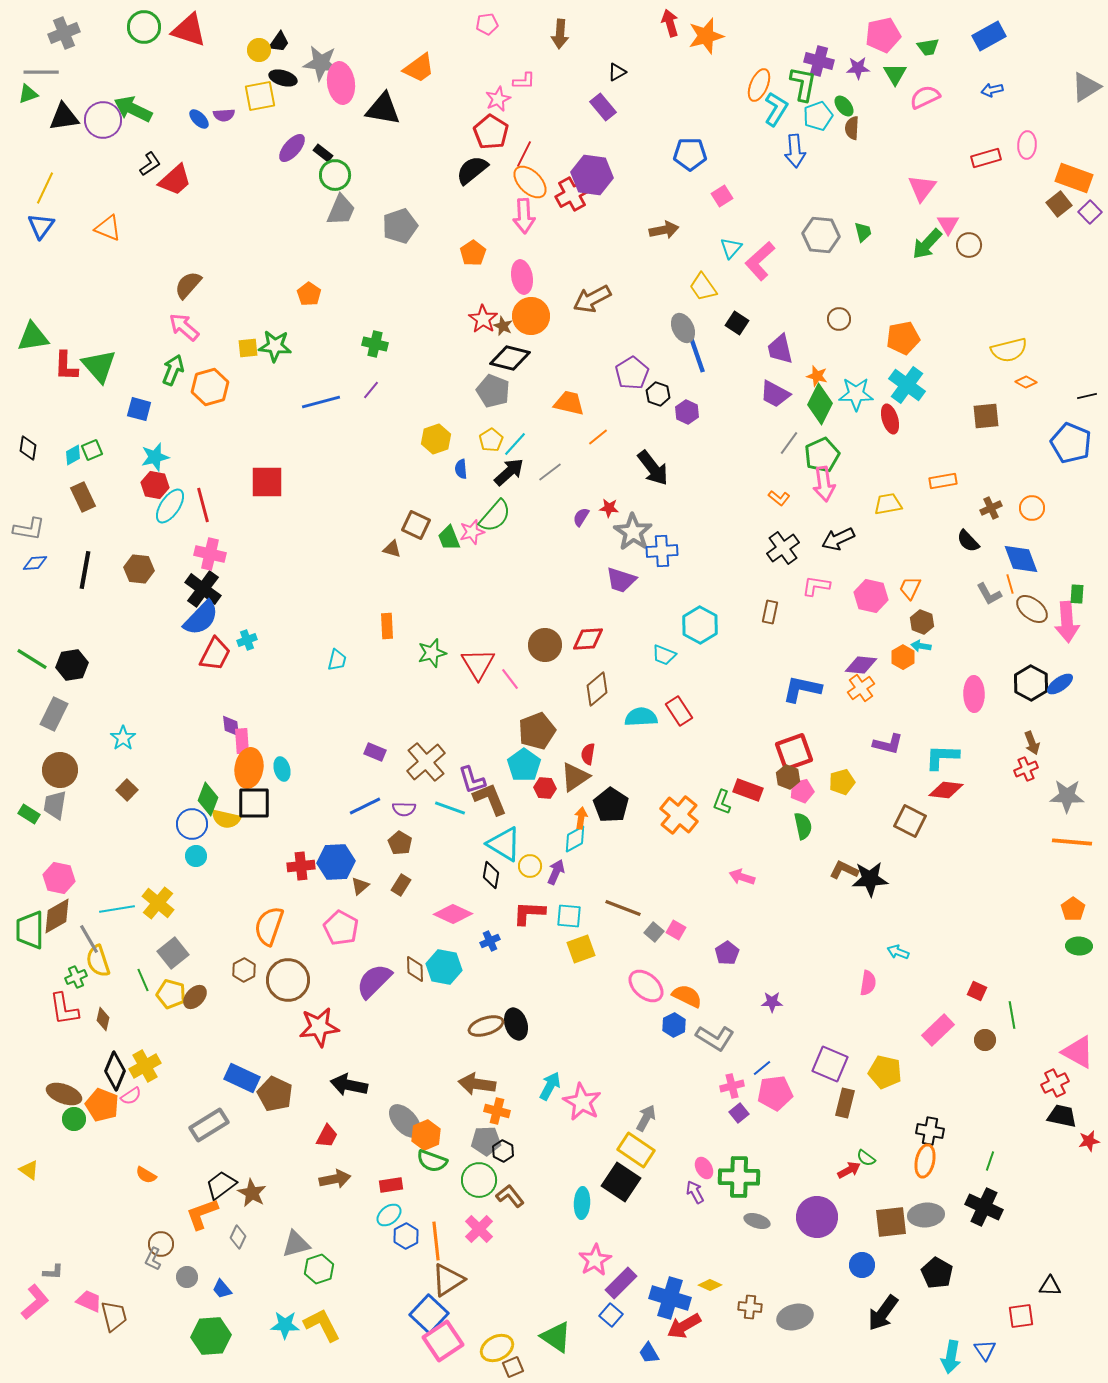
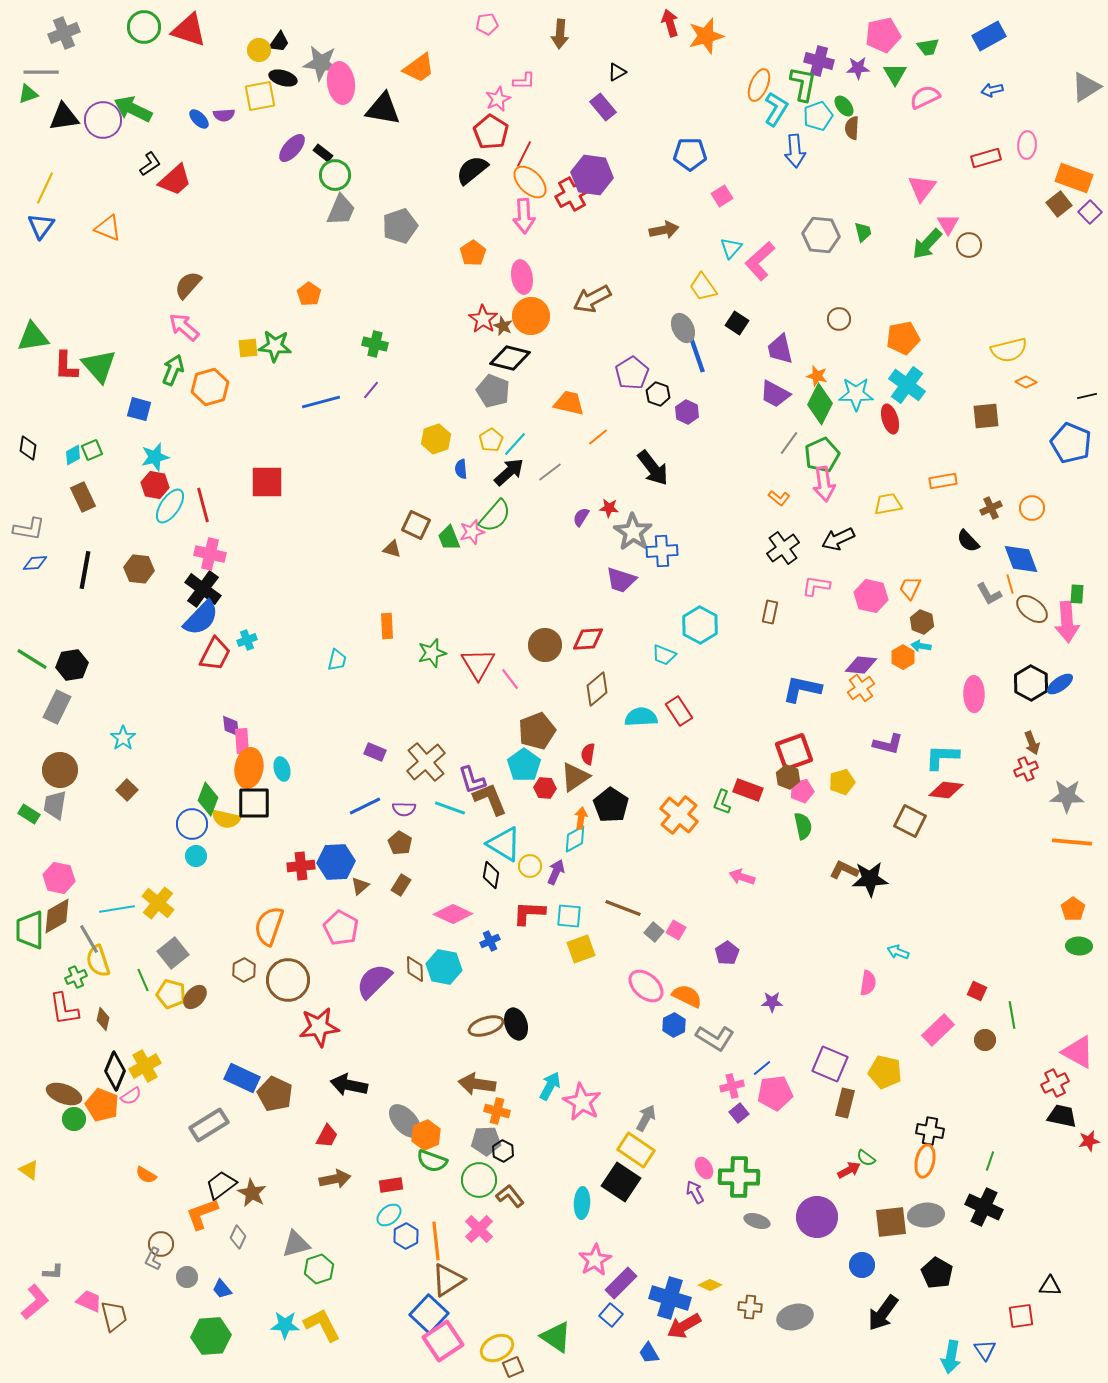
gray rectangle at (54, 714): moved 3 px right, 7 px up
